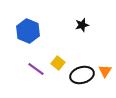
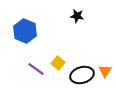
black star: moved 5 px left, 9 px up; rotated 24 degrees clockwise
blue hexagon: moved 3 px left
